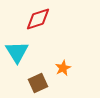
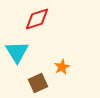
red diamond: moved 1 px left
orange star: moved 1 px left, 1 px up
